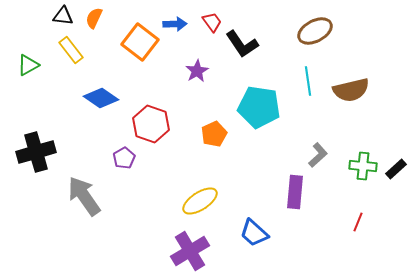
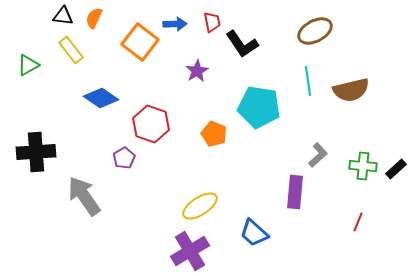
red trapezoid: rotated 25 degrees clockwise
orange pentagon: rotated 25 degrees counterclockwise
black cross: rotated 12 degrees clockwise
yellow ellipse: moved 5 px down
